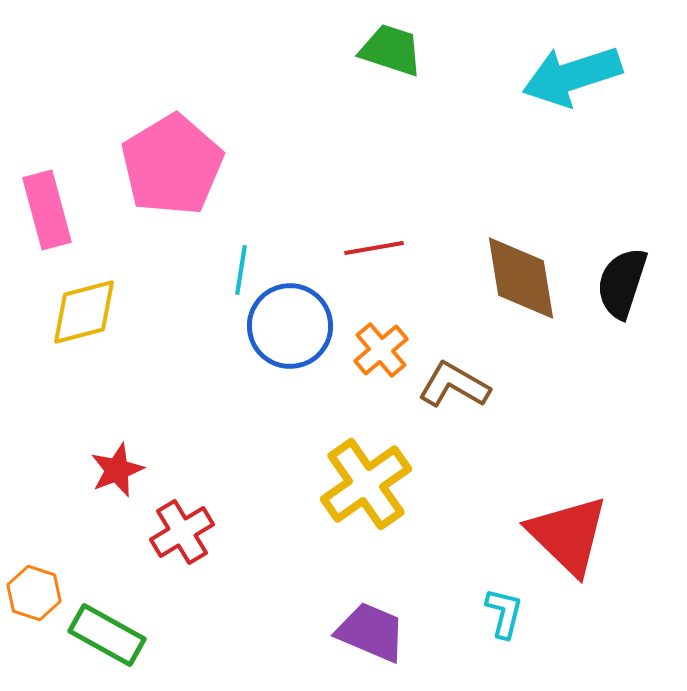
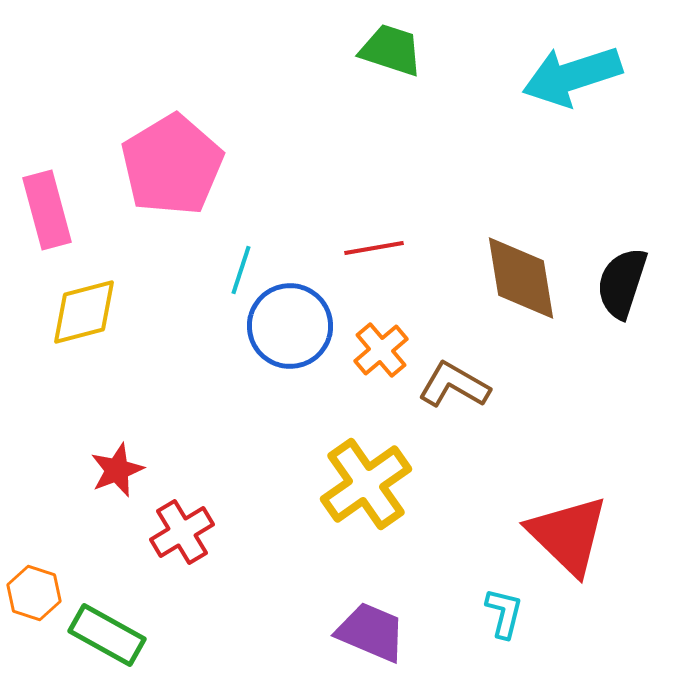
cyan line: rotated 9 degrees clockwise
